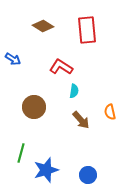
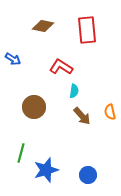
brown diamond: rotated 20 degrees counterclockwise
brown arrow: moved 1 px right, 4 px up
